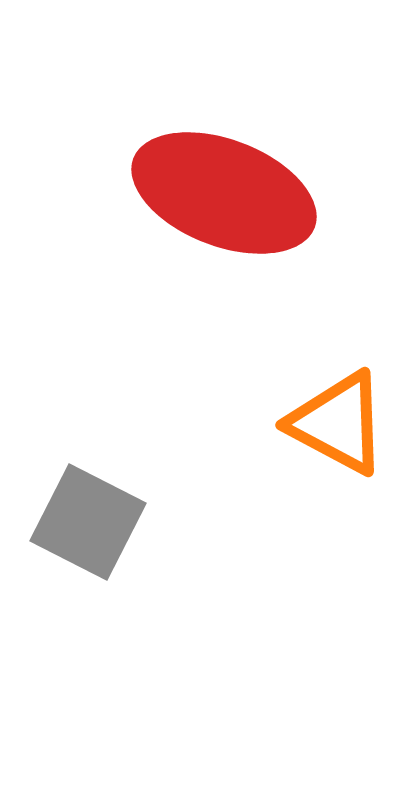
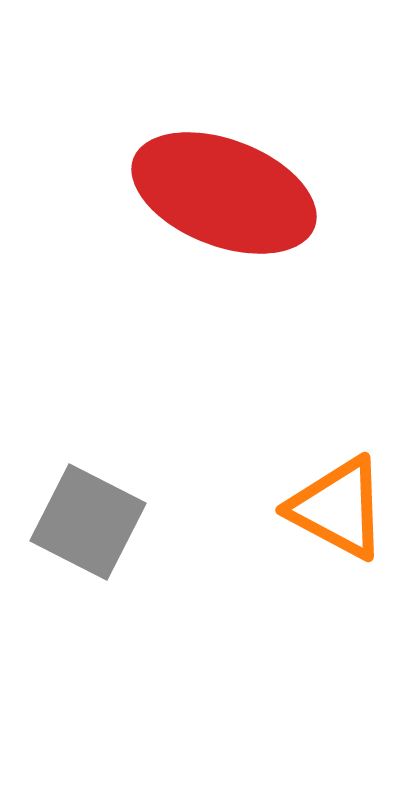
orange triangle: moved 85 px down
